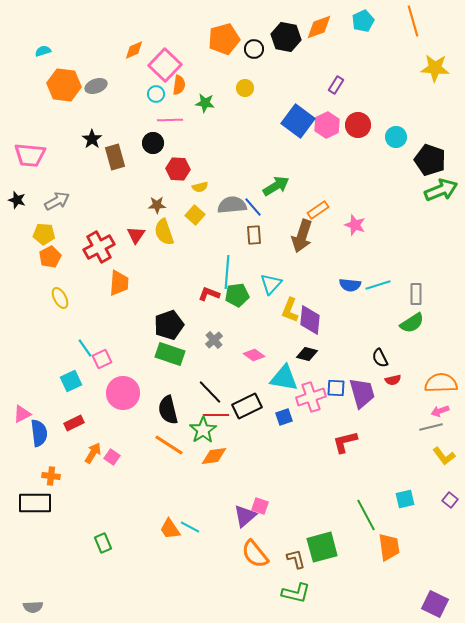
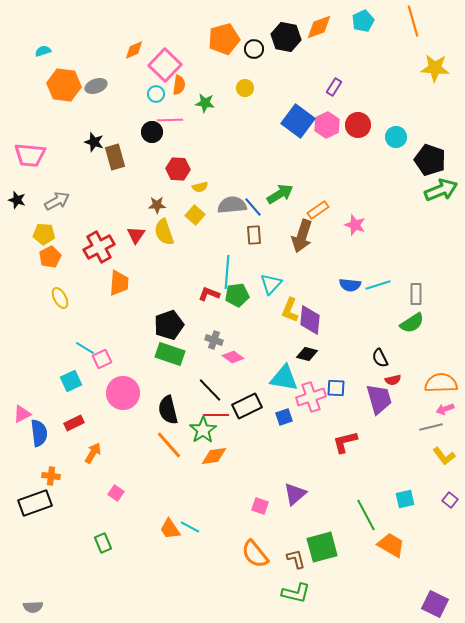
purple rectangle at (336, 85): moved 2 px left, 2 px down
black star at (92, 139): moved 2 px right, 3 px down; rotated 18 degrees counterclockwise
black circle at (153, 143): moved 1 px left, 11 px up
green arrow at (276, 186): moved 4 px right, 8 px down
gray cross at (214, 340): rotated 30 degrees counterclockwise
cyan line at (85, 348): rotated 24 degrees counterclockwise
pink diamond at (254, 355): moved 21 px left, 2 px down
black line at (210, 392): moved 2 px up
purple trapezoid at (362, 393): moved 17 px right, 6 px down
pink arrow at (440, 411): moved 5 px right, 2 px up
orange line at (169, 445): rotated 16 degrees clockwise
pink square at (112, 457): moved 4 px right, 36 px down
black rectangle at (35, 503): rotated 20 degrees counterclockwise
purple triangle at (245, 516): moved 50 px right, 22 px up
orange trapezoid at (389, 547): moved 2 px right, 2 px up; rotated 52 degrees counterclockwise
